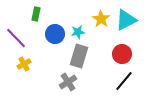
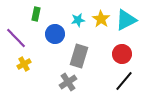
cyan star: moved 12 px up
